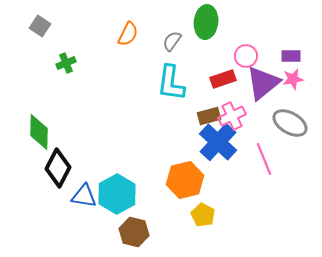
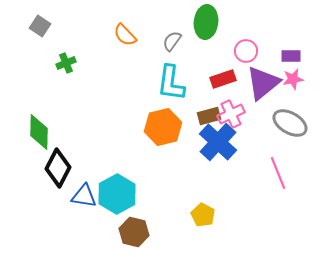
orange semicircle: moved 3 px left, 1 px down; rotated 110 degrees clockwise
pink circle: moved 5 px up
pink cross: moved 1 px left, 2 px up
pink line: moved 14 px right, 14 px down
orange hexagon: moved 22 px left, 53 px up
